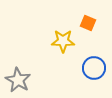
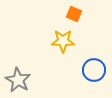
orange square: moved 14 px left, 9 px up
blue circle: moved 2 px down
